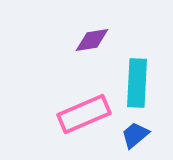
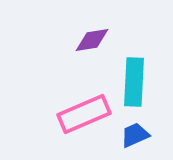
cyan rectangle: moved 3 px left, 1 px up
blue trapezoid: rotated 16 degrees clockwise
